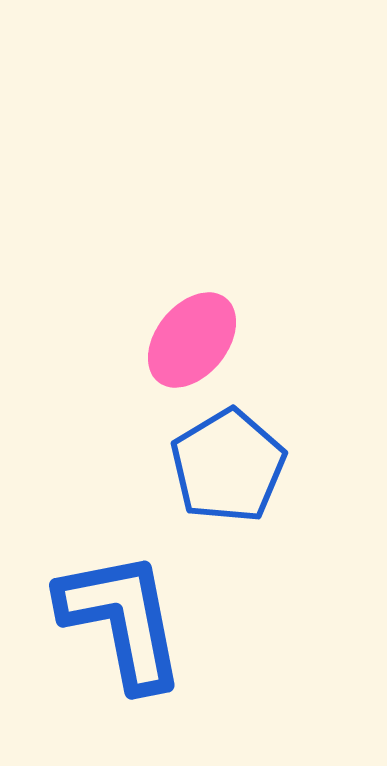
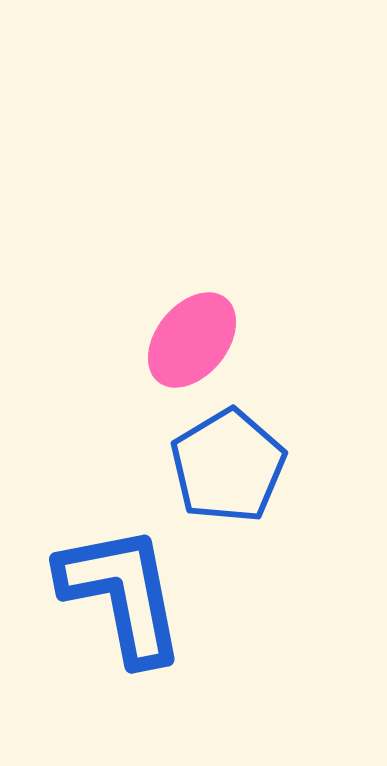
blue L-shape: moved 26 px up
